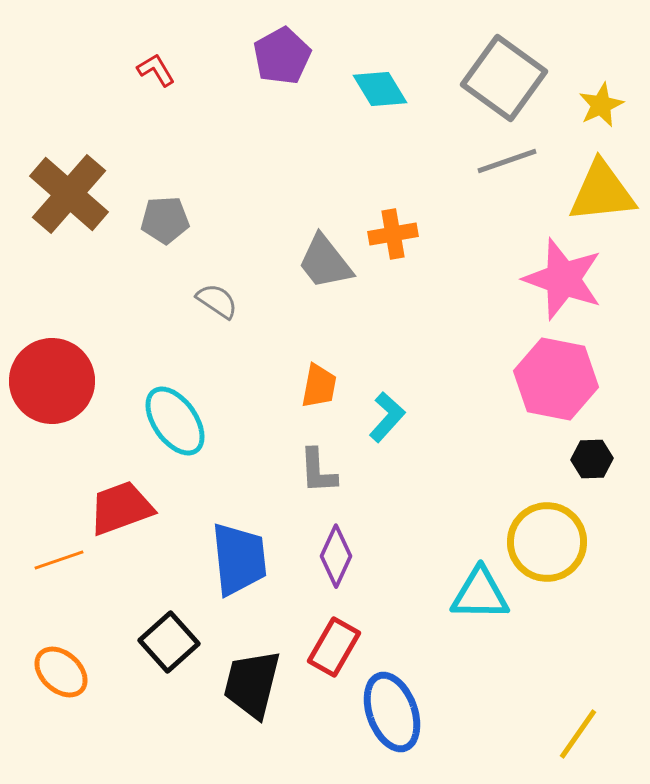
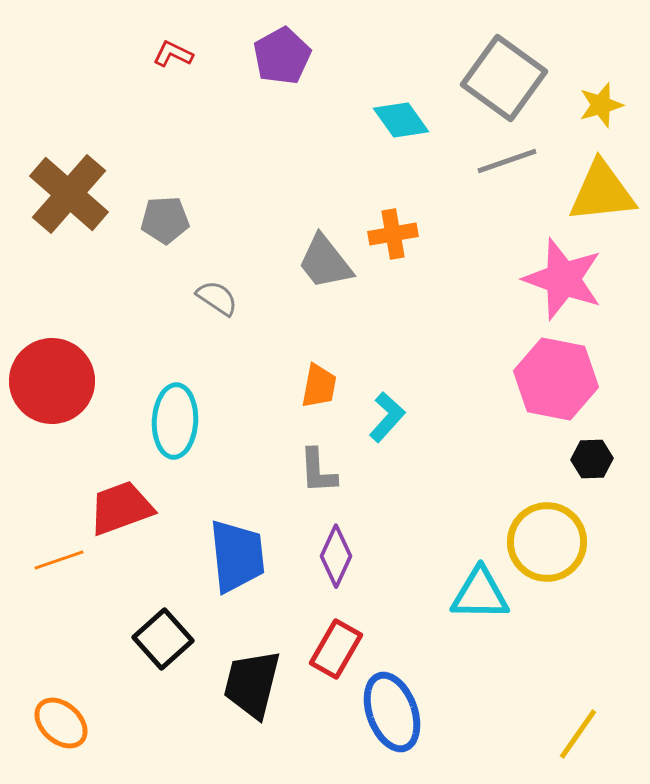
red L-shape: moved 17 px right, 16 px up; rotated 33 degrees counterclockwise
cyan diamond: moved 21 px right, 31 px down; rotated 4 degrees counterclockwise
yellow star: rotated 9 degrees clockwise
gray semicircle: moved 3 px up
cyan ellipse: rotated 38 degrees clockwise
blue trapezoid: moved 2 px left, 3 px up
black square: moved 6 px left, 3 px up
red rectangle: moved 2 px right, 2 px down
orange ellipse: moved 51 px down
